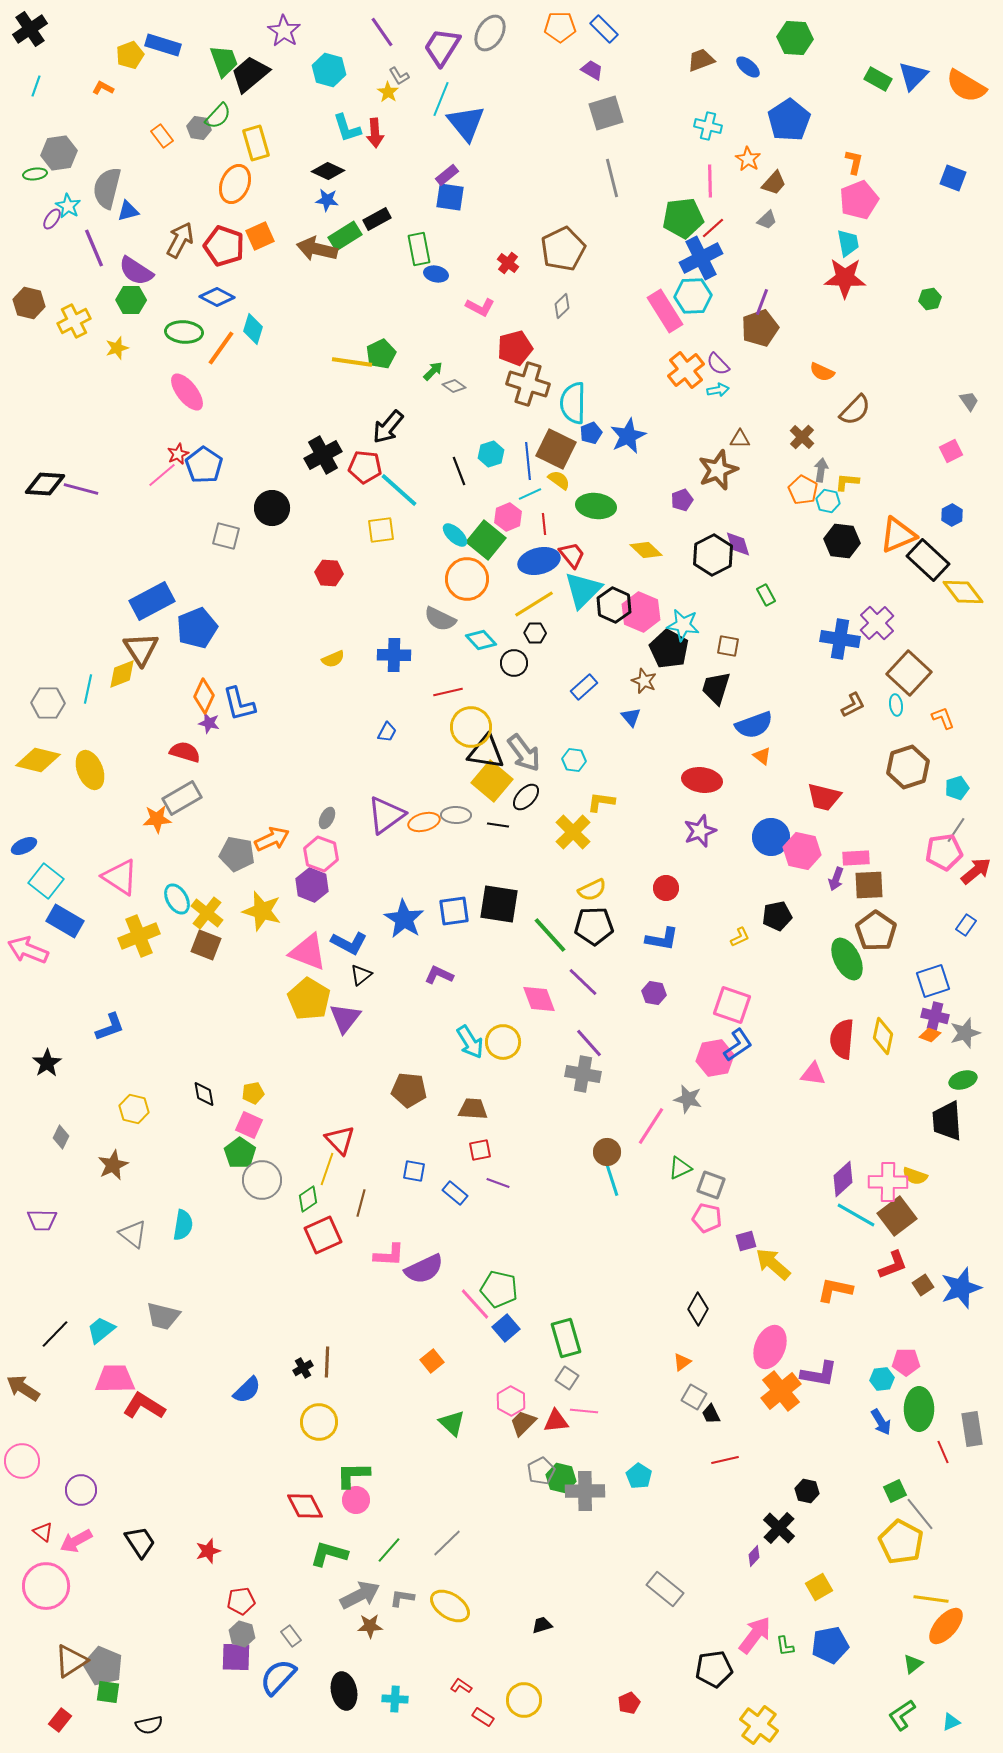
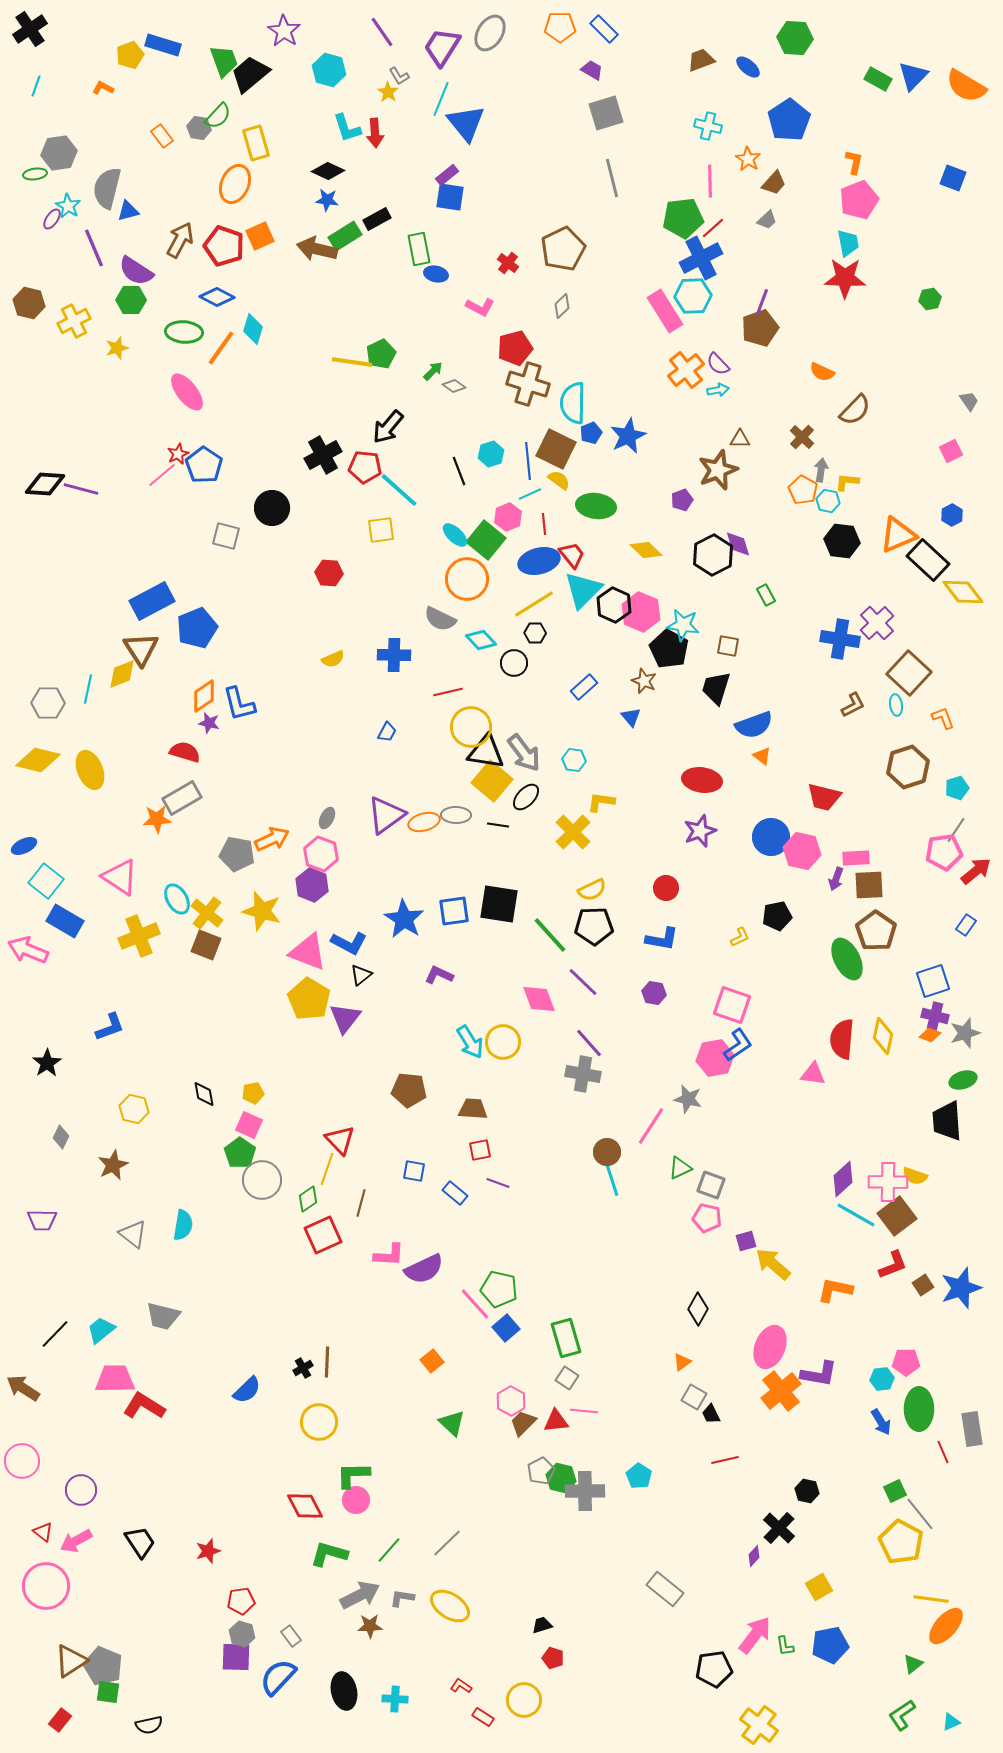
orange diamond at (204, 696): rotated 32 degrees clockwise
red pentagon at (629, 1703): moved 76 px left, 45 px up; rotated 30 degrees counterclockwise
